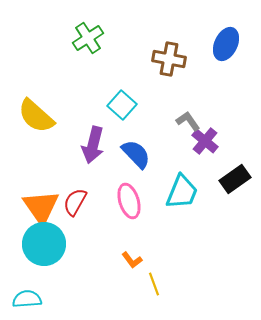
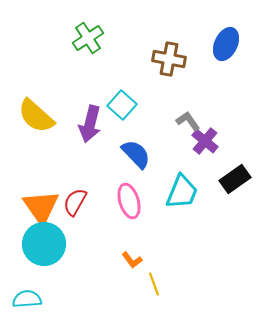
purple arrow: moved 3 px left, 21 px up
